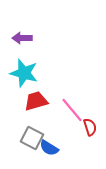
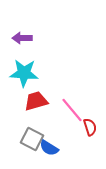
cyan star: rotated 12 degrees counterclockwise
gray square: moved 1 px down
